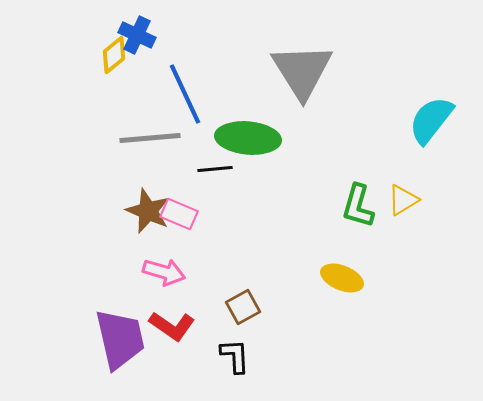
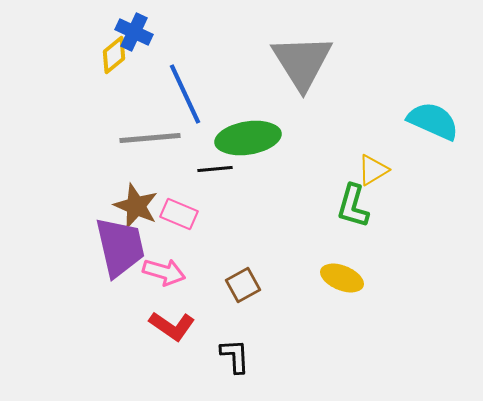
blue cross: moved 3 px left, 3 px up
gray triangle: moved 9 px up
cyan semicircle: moved 2 px right, 1 px down; rotated 76 degrees clockwise
green ellipse: rotated 14 degrees counterclockwise
yellow triangle: moved 30 px left, 30 px up
green L-shape: moved 5 px left
brown star: moved 12 px left, 5 px up
brown square: moved 22 px up
purple trapezoid: moved 92 px up
